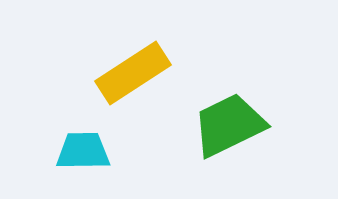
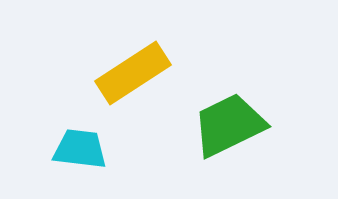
cyan trapezoid: moved 3 px left, 2 px up; rotated 8 degrees clockwise
